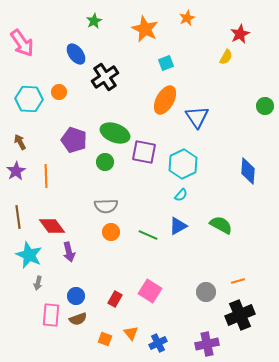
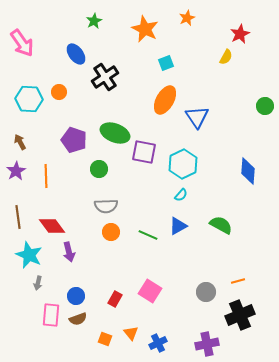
green circle at (105, 162): moved 6 px left, 7 px down
